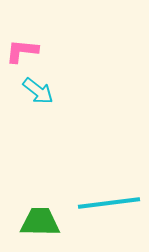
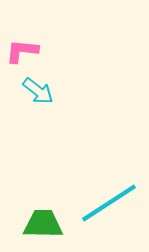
cyan line: rotated 26 degrees counterclockwise
green trapezoid: moved 3 px right, 2 px down
